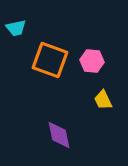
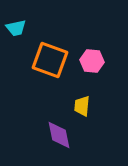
yellow trapezoid: moved 21 px left, 6 px down; rotated 30 degrees clockwise
